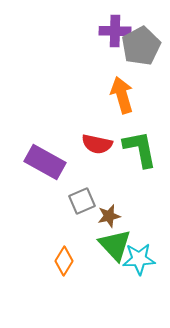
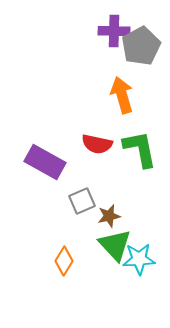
purple cross: moved 1 px left
